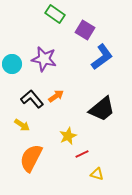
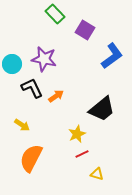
green rectangle: rotated 12 degrees clockwise
blue L-shape: moved 10 px right, 1 px up
black L-shape: moved 11 px up; rotated 15 degrees clockwise
yellow star: moved 9 px right, 2 px up
